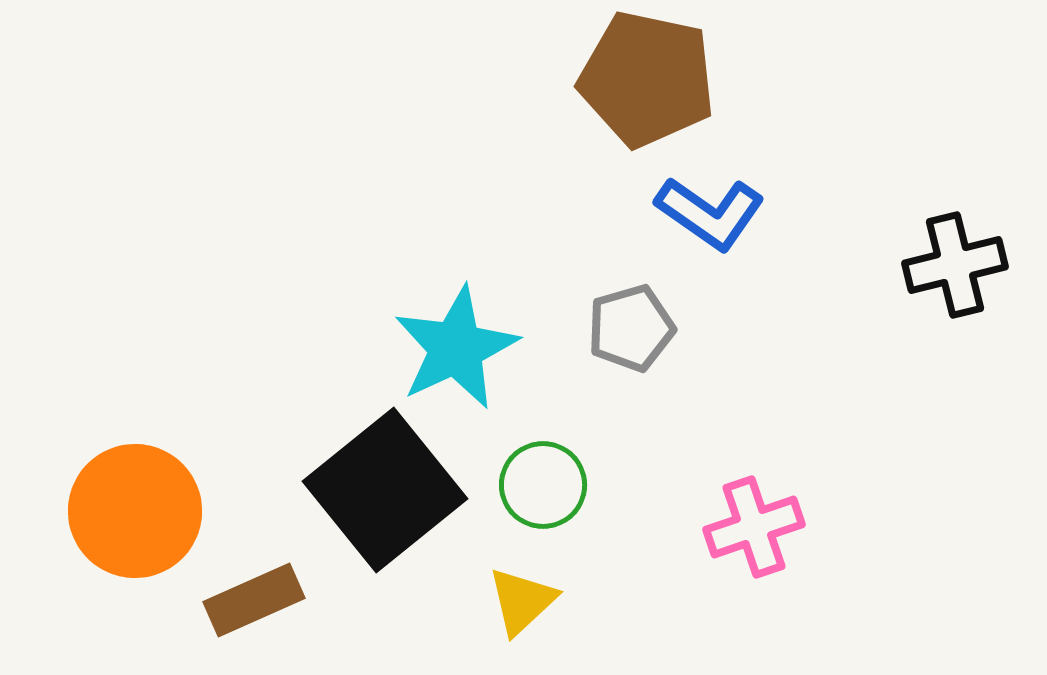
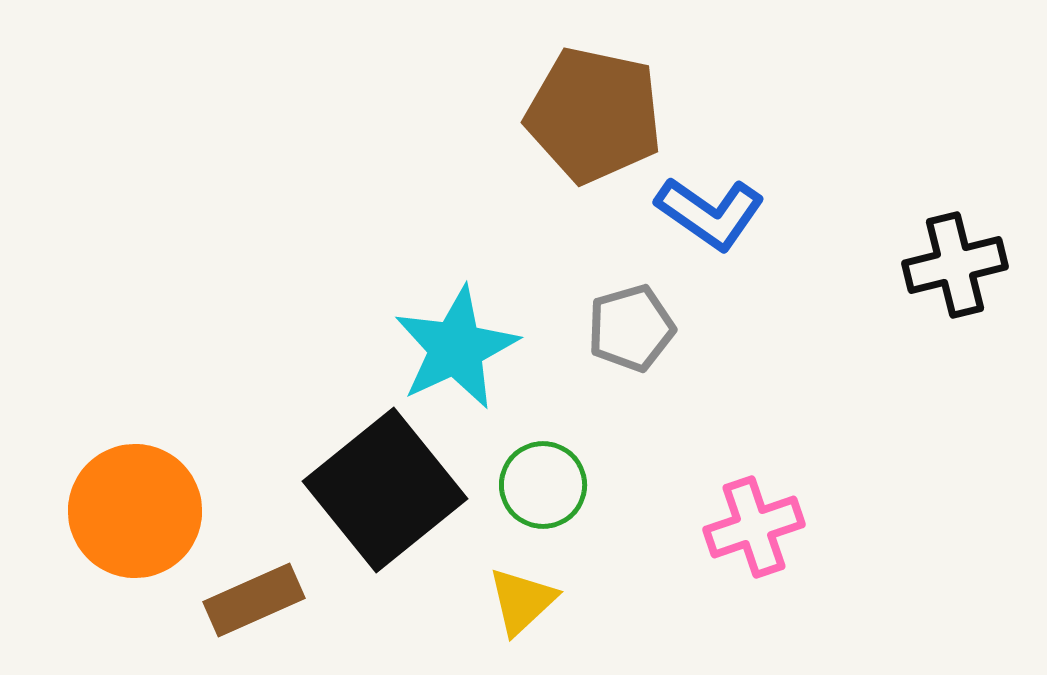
brown pentagon: moved 53 px left, 36 px down
